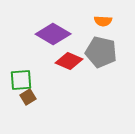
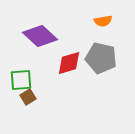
orange semicircle: rotated 12 degrees counterclockwise
purple diamond: moved 13 px left, 2 px down; rotated 12 degrees clockwise
gray pentagon: moved 6 px down
red diamond: moved 2 px down; rotated 40 degrees counterclockwise
